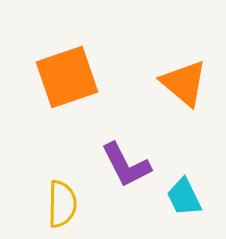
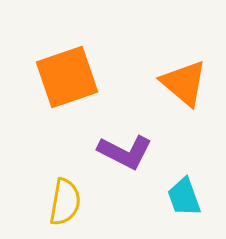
purple L-shape: moved 1 px left, 13 px up; rotated 36 degrees counterclockwise
cyan trapezoid: rotated 6 degrees clockwise
yellow semicircle: moved 3 px right, 2 px up; rotated 9 degrees clockwise
